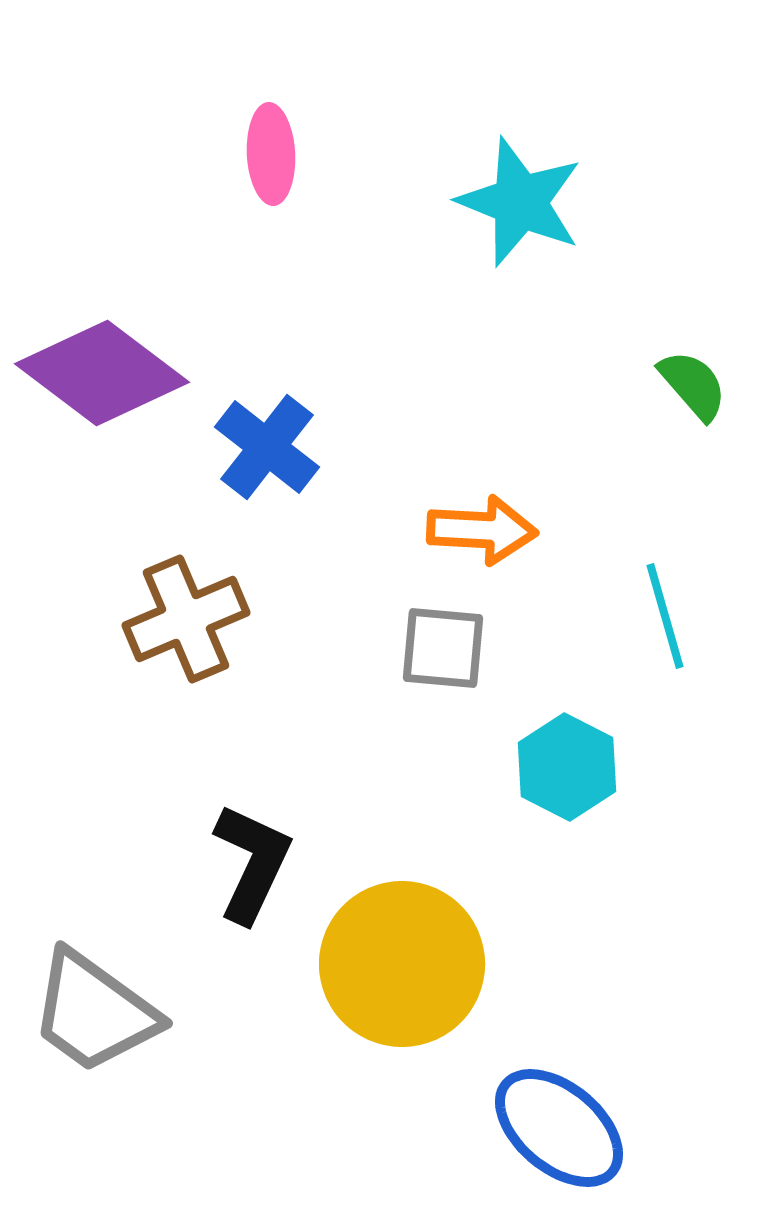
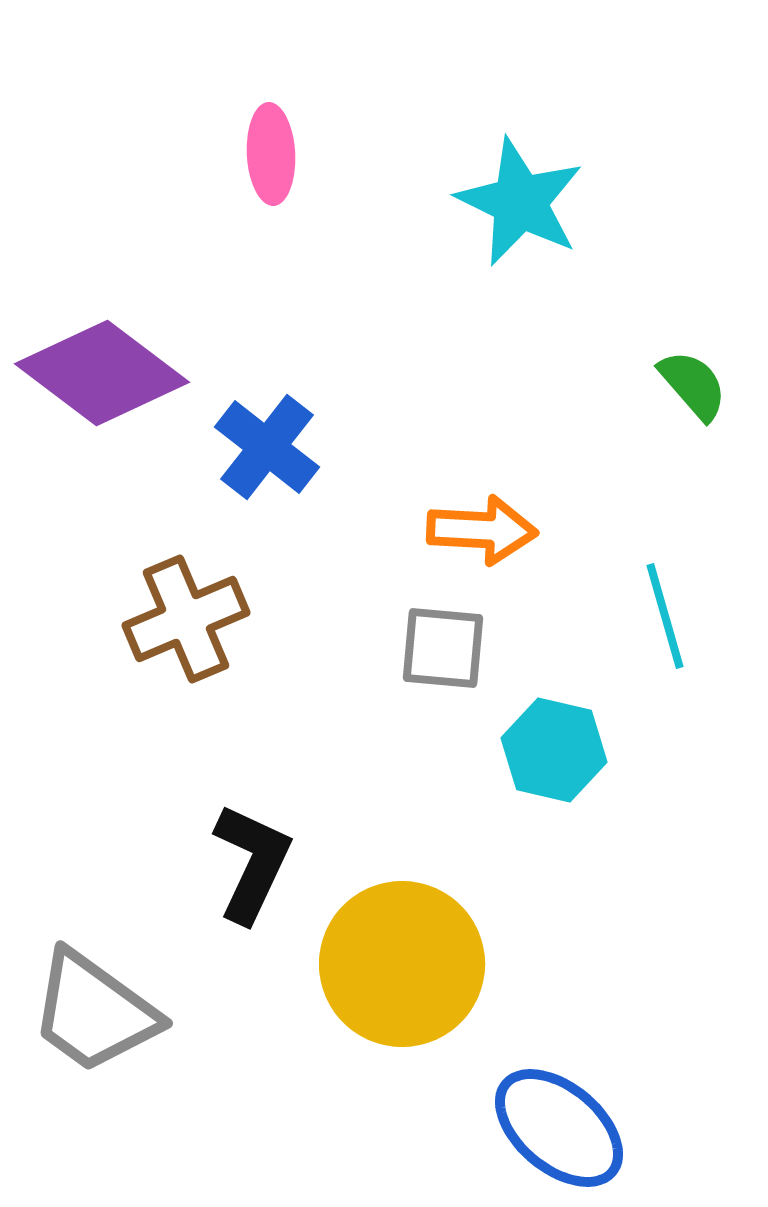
cyan star: rotated 4 degrees clockwise
cyan hexagon: moved 13 px left, 17 px up; rotated 14 degrees counterclockwise
